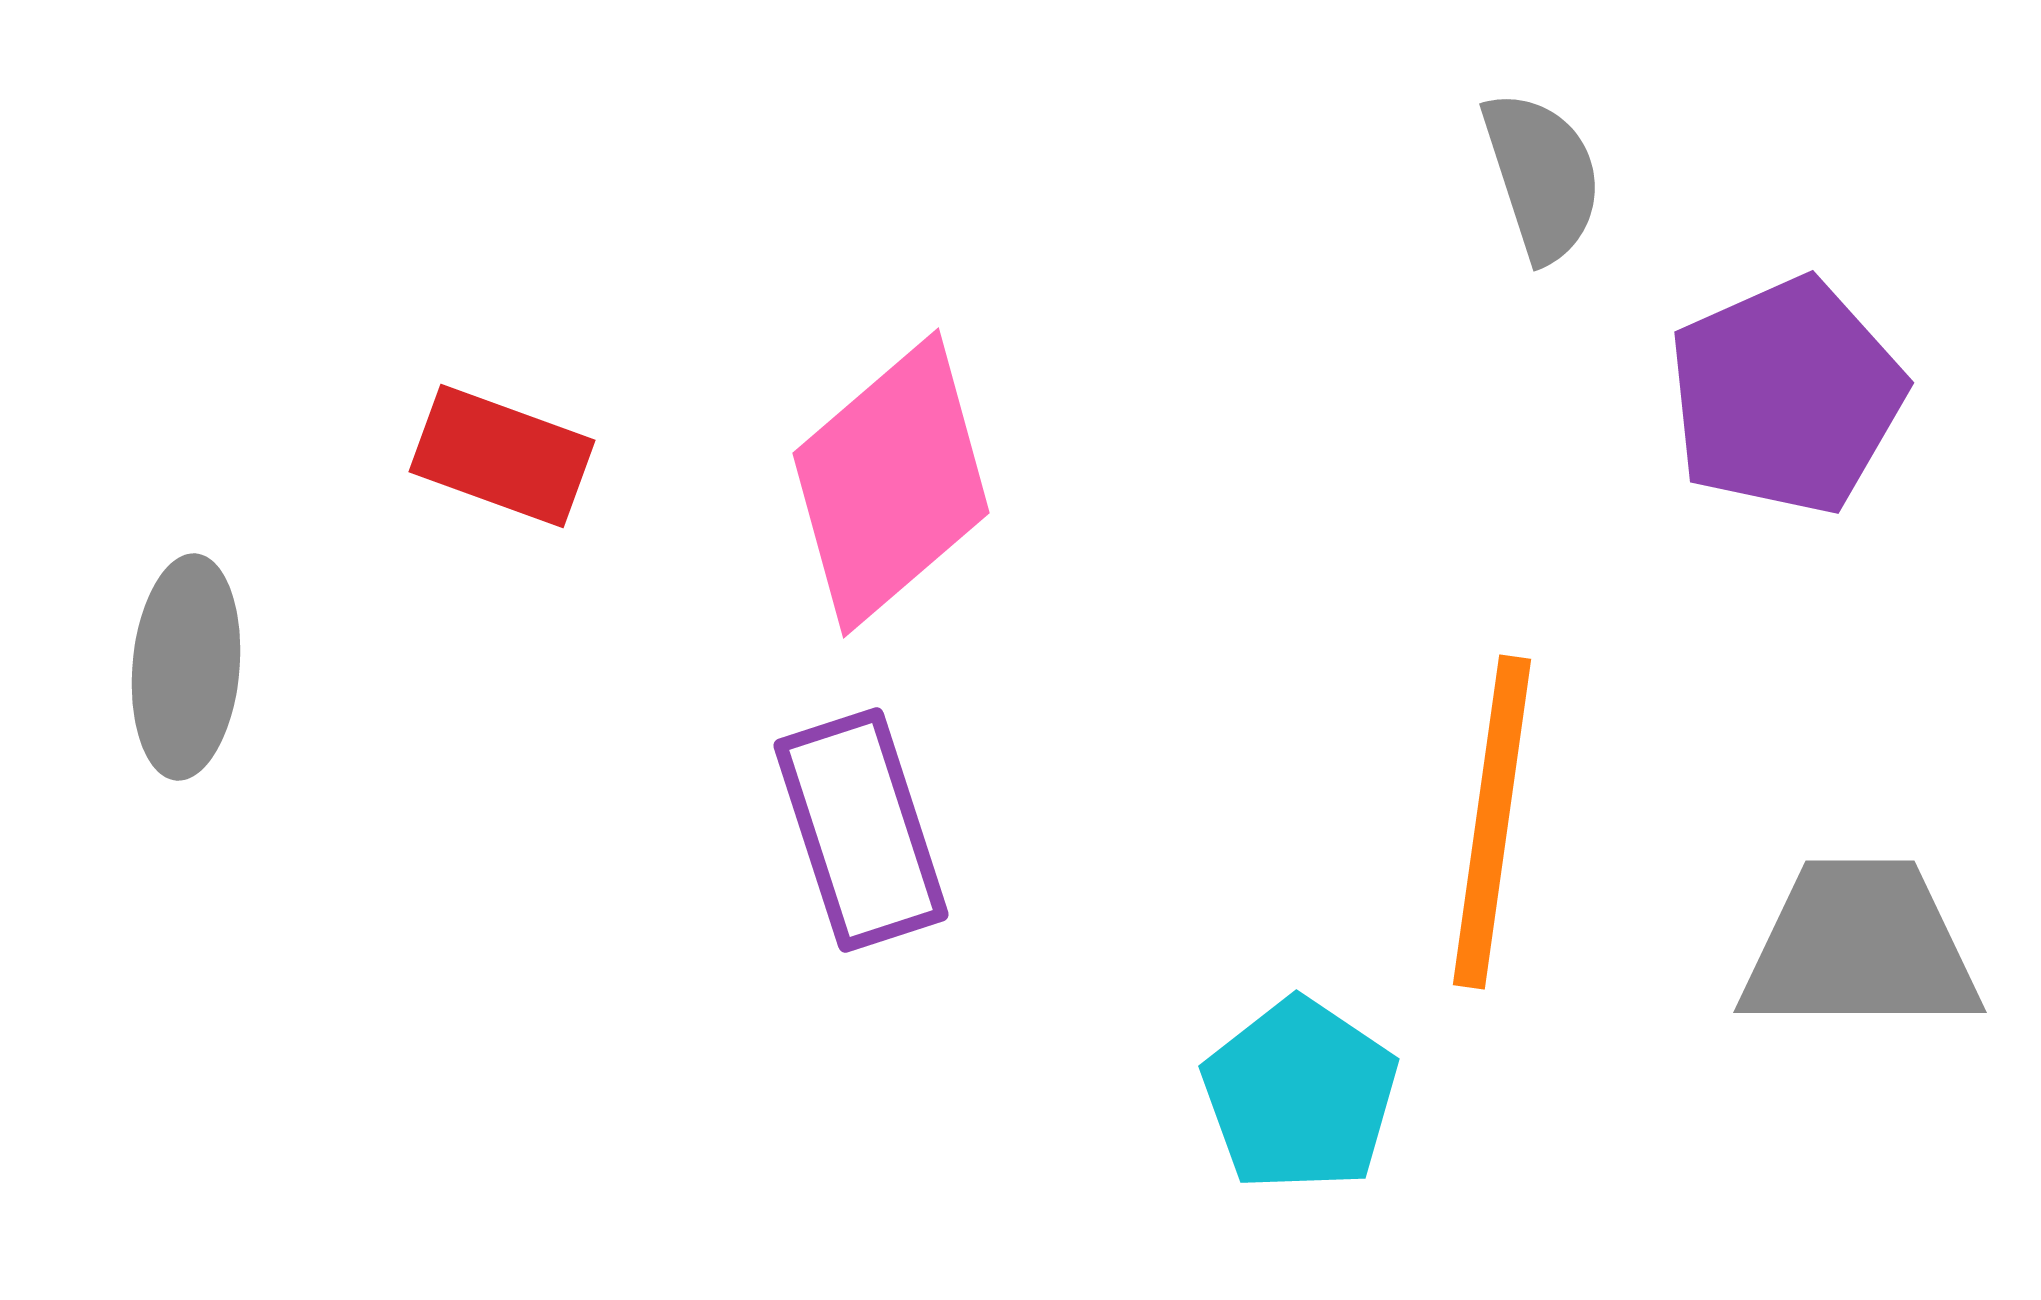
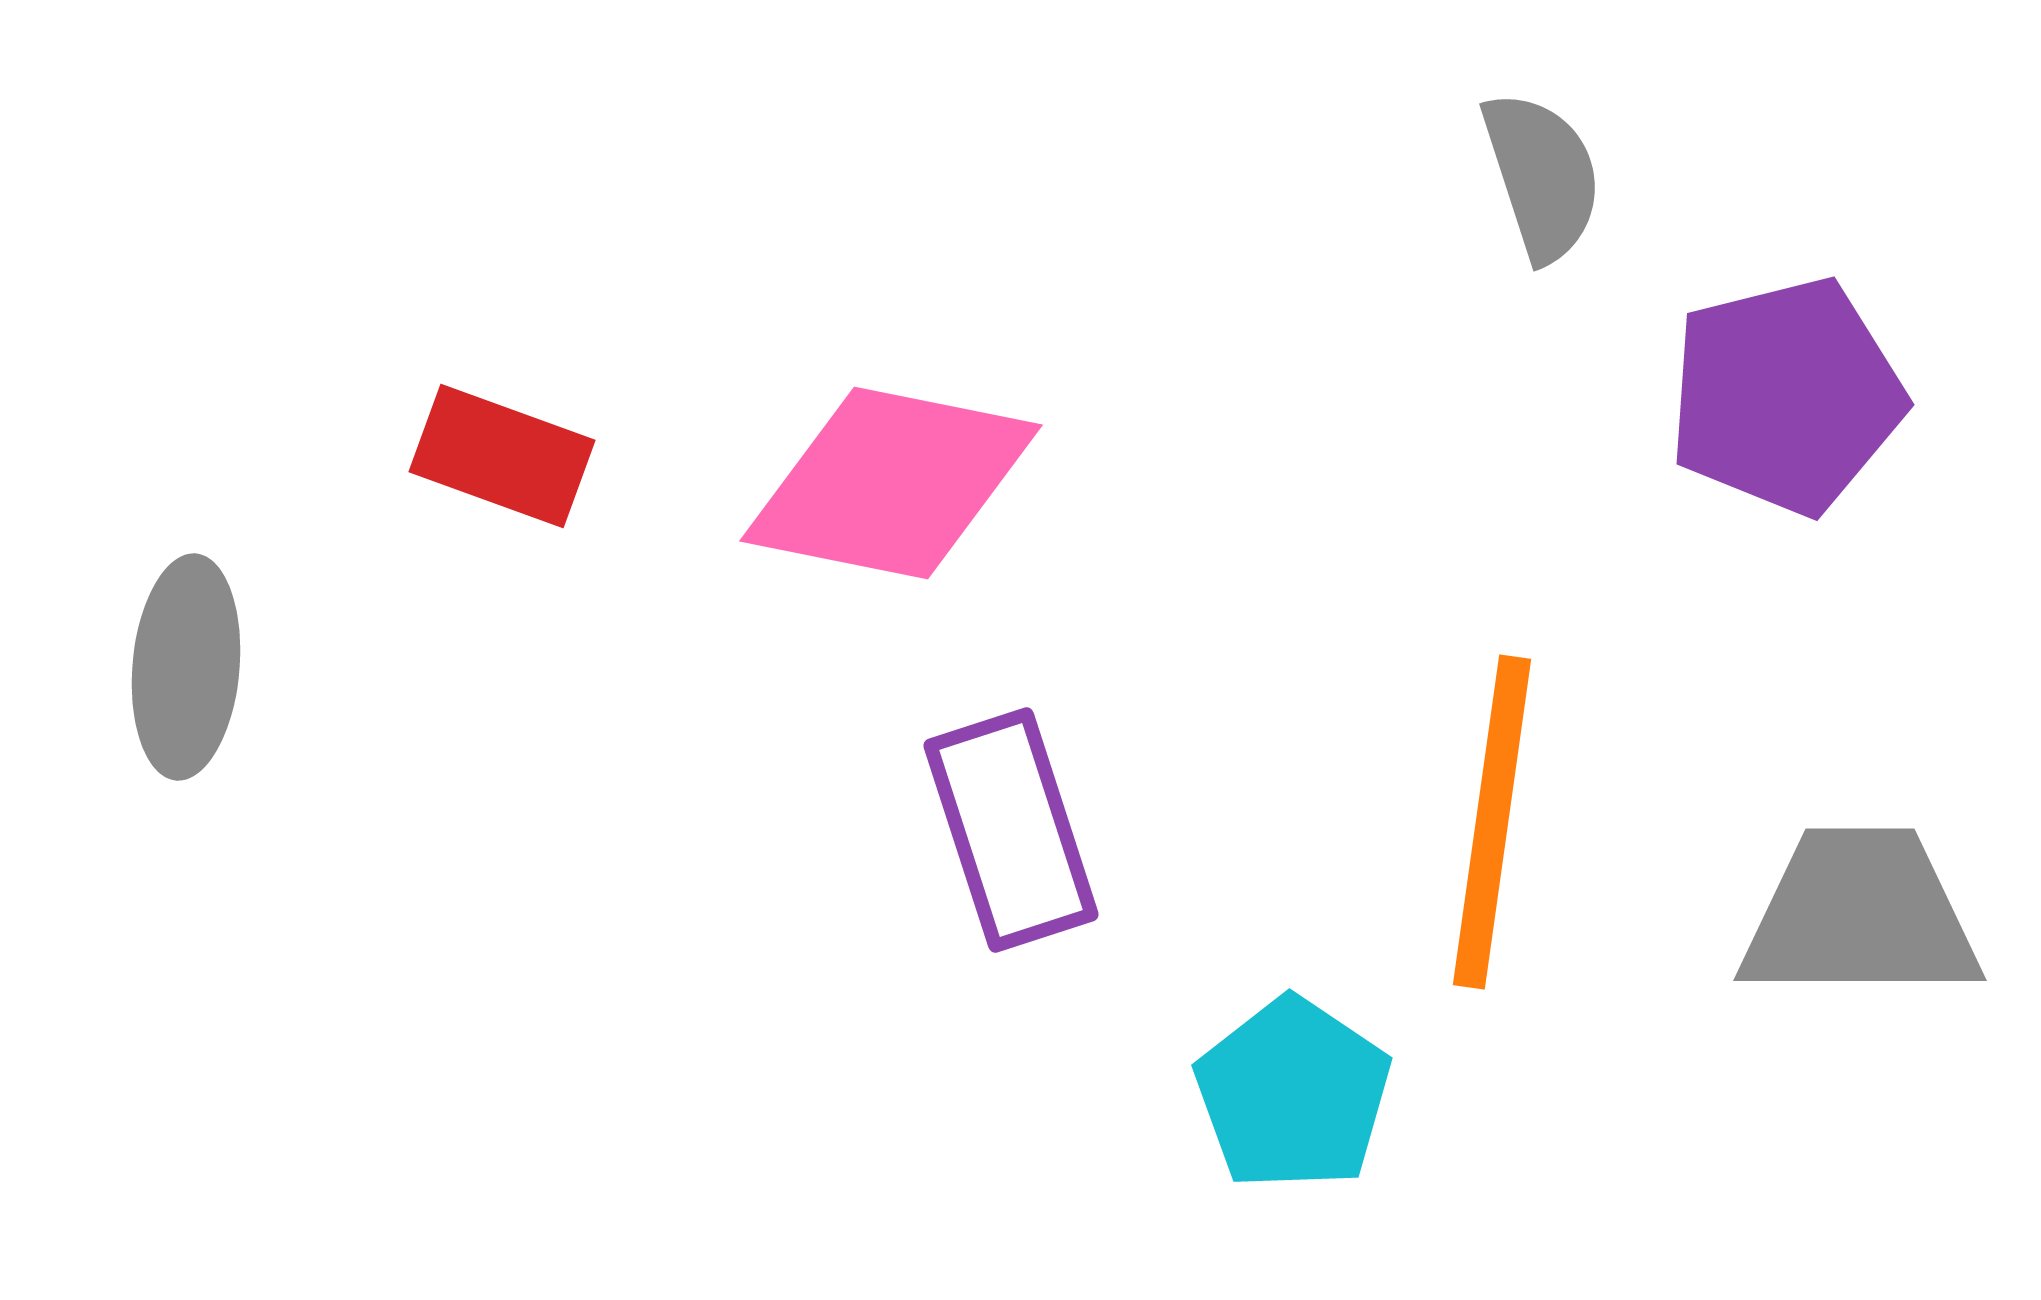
purple pentagon: rotated 10 degrees clockwise
pink diamond: rotated 52 degrees clockwise
purple rectangle: moved 150 px right
gray trapezoid: moved 32 px up
cyan pentagon: moved 7 px left, 1 px up
